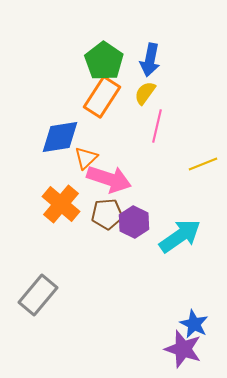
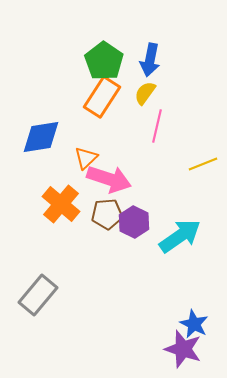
blue diamond: moved 19 px left
